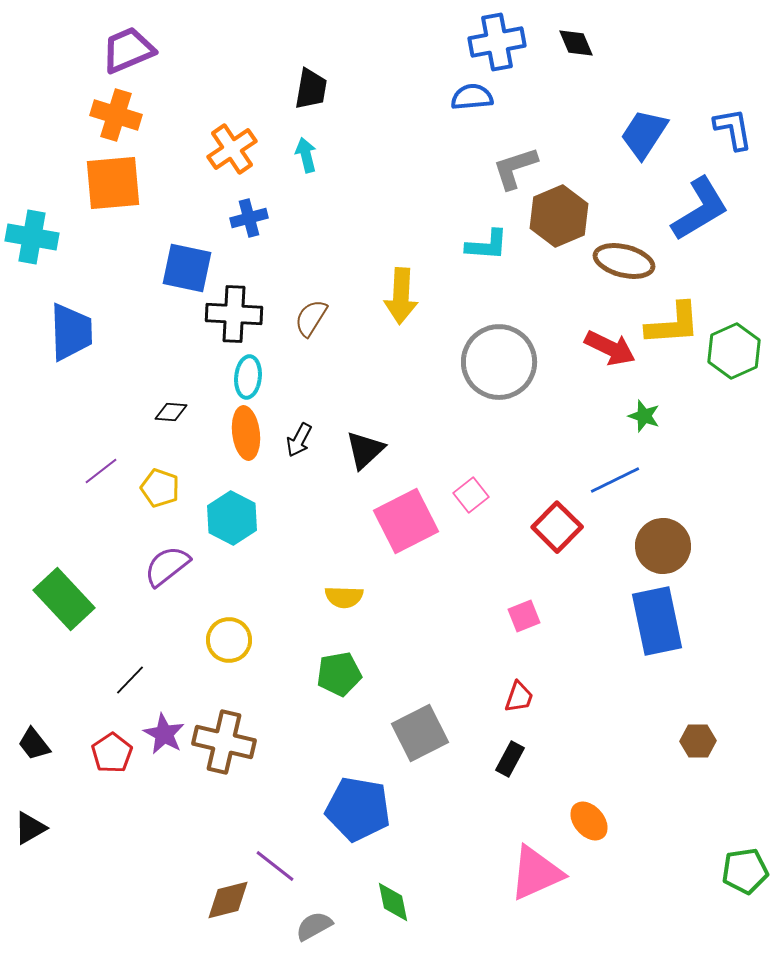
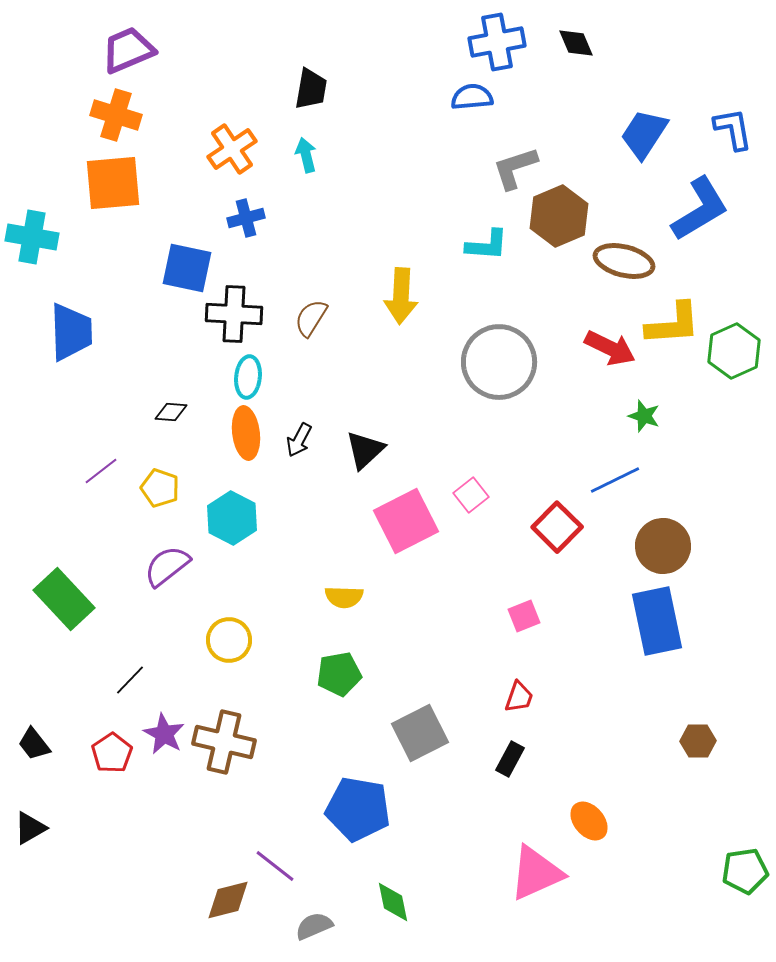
blue cross at (249, 218): moved 3 px left
gray semicircle at (314, 926): rotated 6 degrees clockwise
